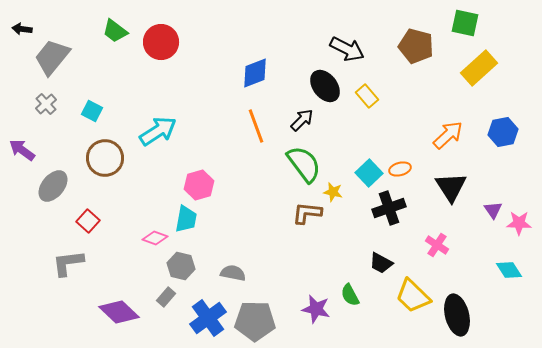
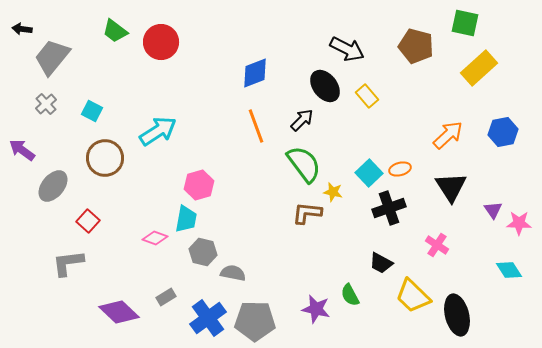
gray hexagon at (181, 266): moved 22 px right, 14 px up
gray rectangle at (166, 297): rotated 18 degrees clockwise
